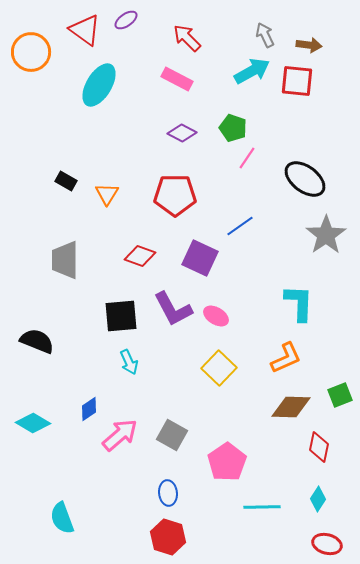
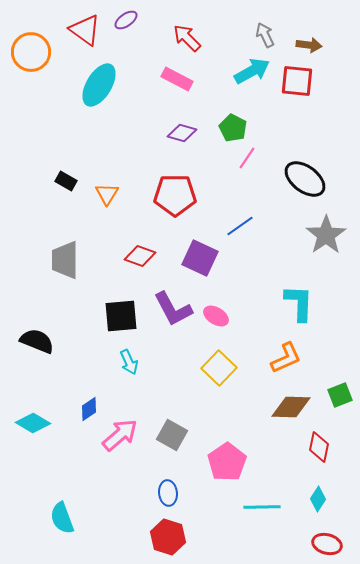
green pentagon at (233, 128): rotated 8 degrees clockwise
purple diamond at (182, 133): rotated 12 degrees counterclockwise
